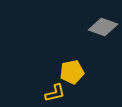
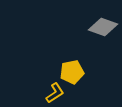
yellow L-shape: rotated 20 degrees counterclockwise
